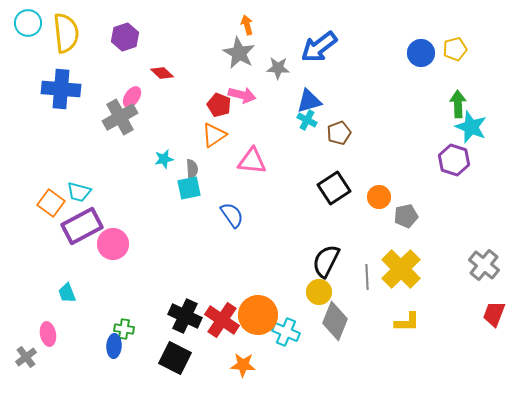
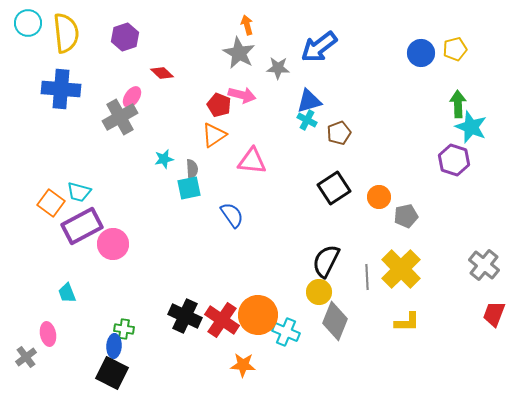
black square at (175, 358): moved 63 px left, 15 px down
